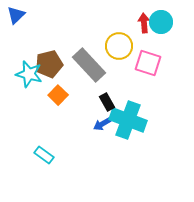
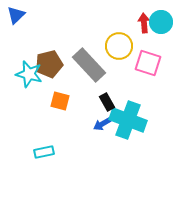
orange square: moved 2 px right, 6 px down; rotated 30 degrees counterclockwise
cyan rectangle: moved 3 px up; rotated 48 degrees counterclockwise
